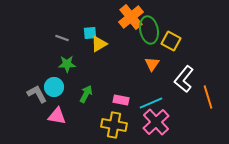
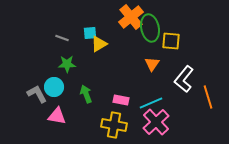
green ellipse: moved 1 px right, 2 px up
yellow square: rotated 24 degrees counterclockwise
green arrow: rotated 48 degrees counterclockwise
